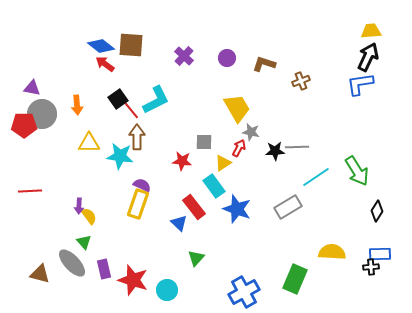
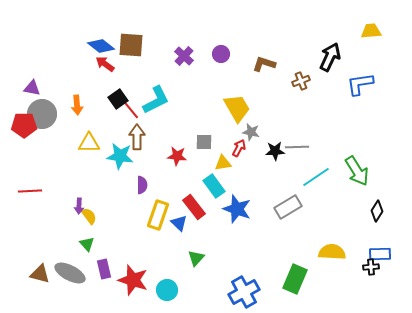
black arrow at (368, 57): moved 38 px left
purple circle at (227, 58): moved 6 px left, 4 px up
red star at (182, 161): moved 5 px left, 5 px up
yellow triangle at (223, 163): rotated 24 degrees clockwise
purple semicircle at (142, 185): rotated 66 degrees clockwise
yellow rectangle at (138, 204): moved 20 px right, 11 px down
green triangle at (84, 242): moved 3 px right, 2 px down
gray ellipse at (72, 263): moved 2 px left, 10 px down; rotated 20 degrees counterclockwise
